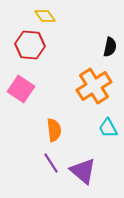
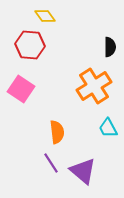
black semicircle: rotated 12 degrees counterclockwise
orange semicircle: moved 3 px right, 2 px down
